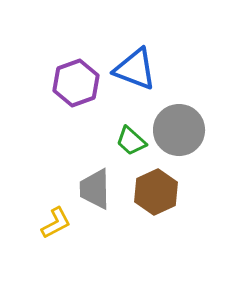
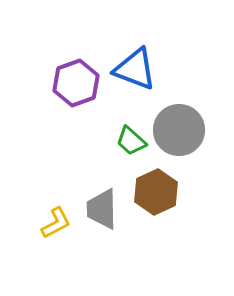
gray trapezoid: moved 7 px right, 20 px down
